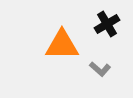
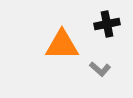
black cross: rotated 20 degrees clockwise
